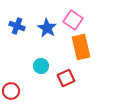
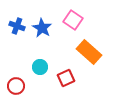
blue star: moved 5 px left
orange rectangle: moved 8 px right, 5 px down; rotated 35 degrees counterclockwise
cyan circle: moved 1 px left, 1 px down
red circle: moved 5 px right, 5 px up
